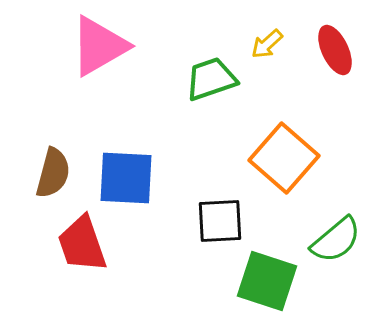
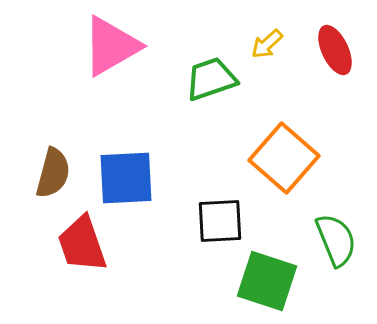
pink triangle: moved 12 px right
blue square: rotated 6 degrees counterclockwise
green semicircle: rotated 72 degrees counterclockwise
